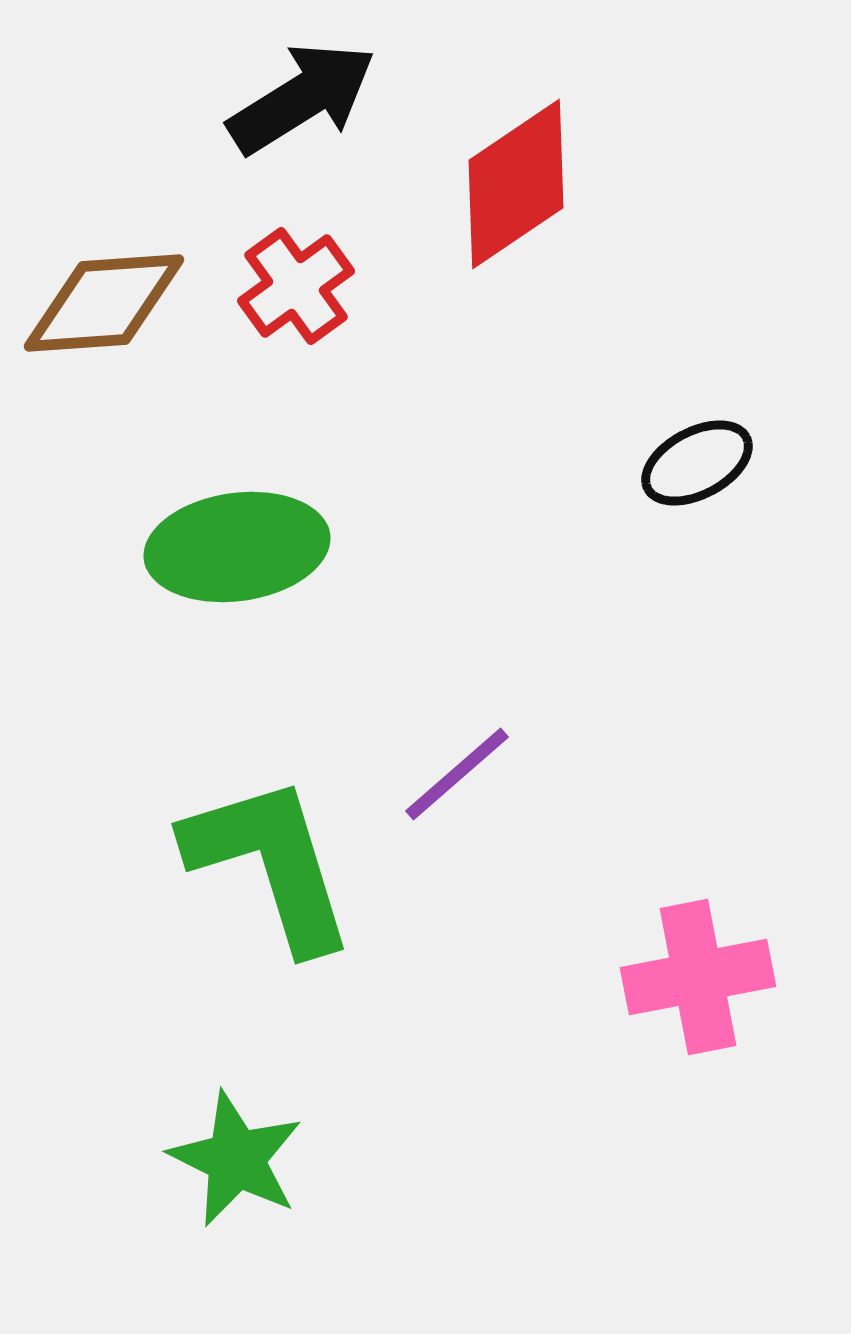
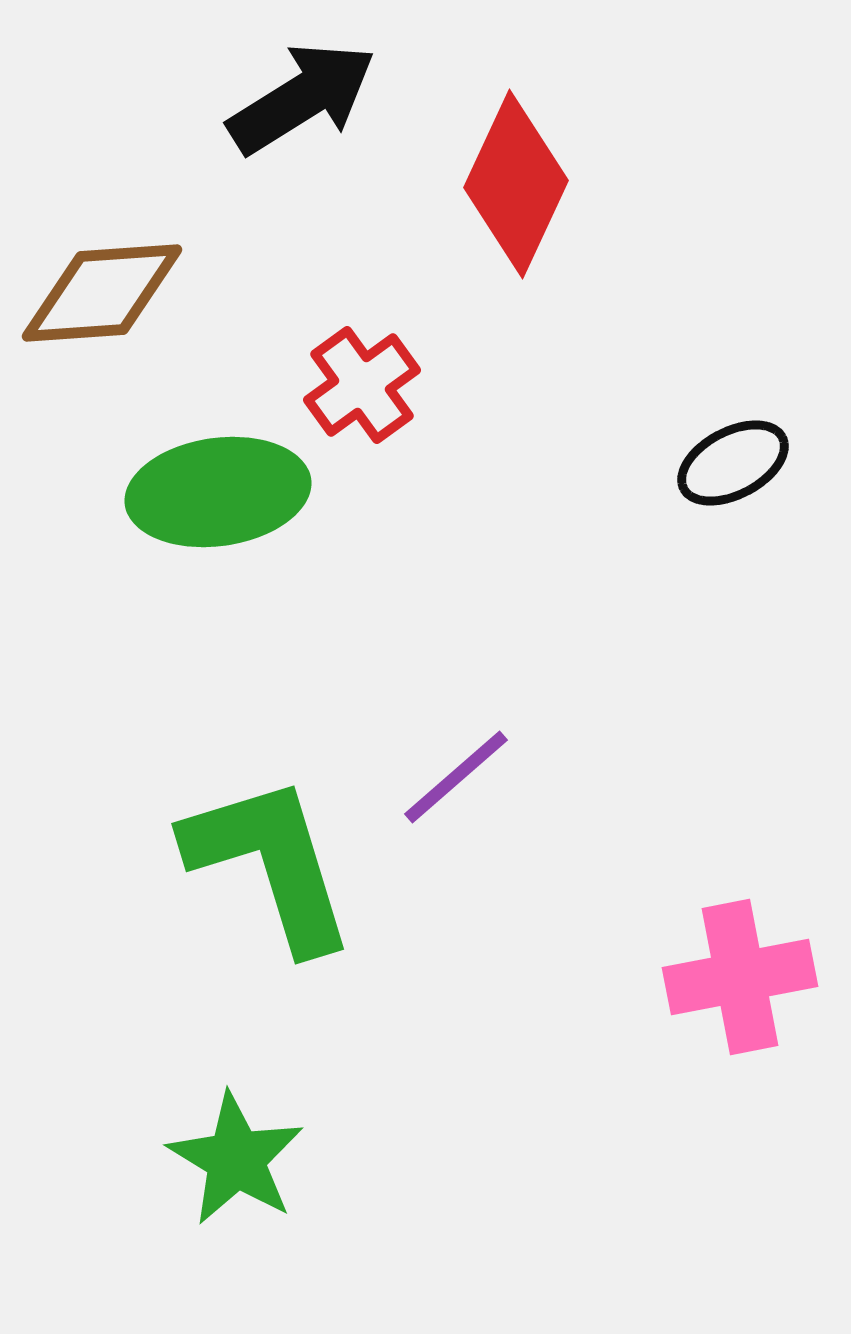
red diamond: rotated 31 degrees counterclockwise
red cross: moved 66 px right, 99 px down
brown diamond: moved 2 px left, 10 px up
black ellipse: moved 36 px right
green ellipse: moved 19 px left, 55 px up
purple line: moved 1 px left, 3 px down
pink cross: moved 42 px right
green star: rotated 5 degrees clockwise
